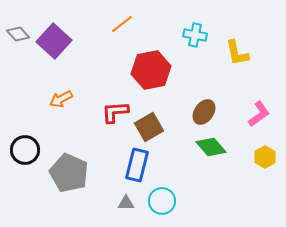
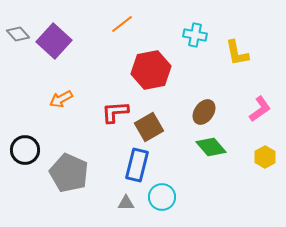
pink L-shape: moved 1 px right, 5 px up
cyan circle: moved 4 px up
